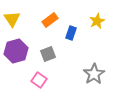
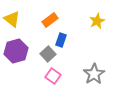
yellow triangle: rotated 18 degrees counterclockwise
blue rectangle: moved 10 px left, 7 px down
gray square: rotated 21 degrees counterclockwise
pink square: moved 14 px right, 4 px up
